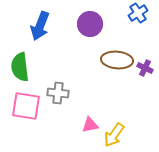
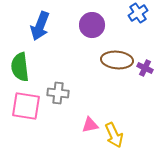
purple circle: moved 2 px right, 1 px down
yellow arrow: rotated 60 degrees counterclockwise
